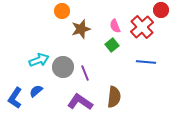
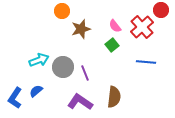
pink semicircle: rotated 16 degrees counterclockwise
